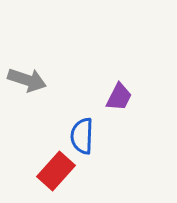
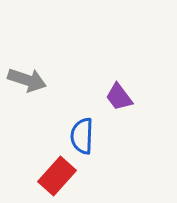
purple trapezoid: rotated 116 degrees clockwise
red rectangle: moved 1 px right, 5 px down
